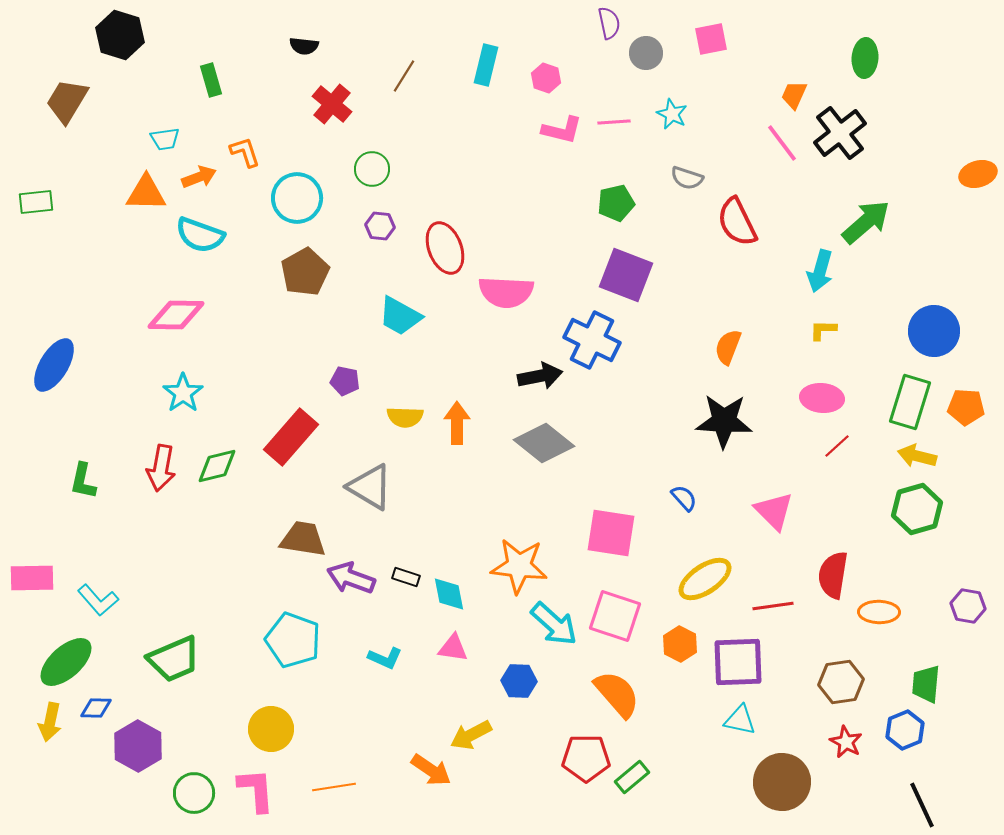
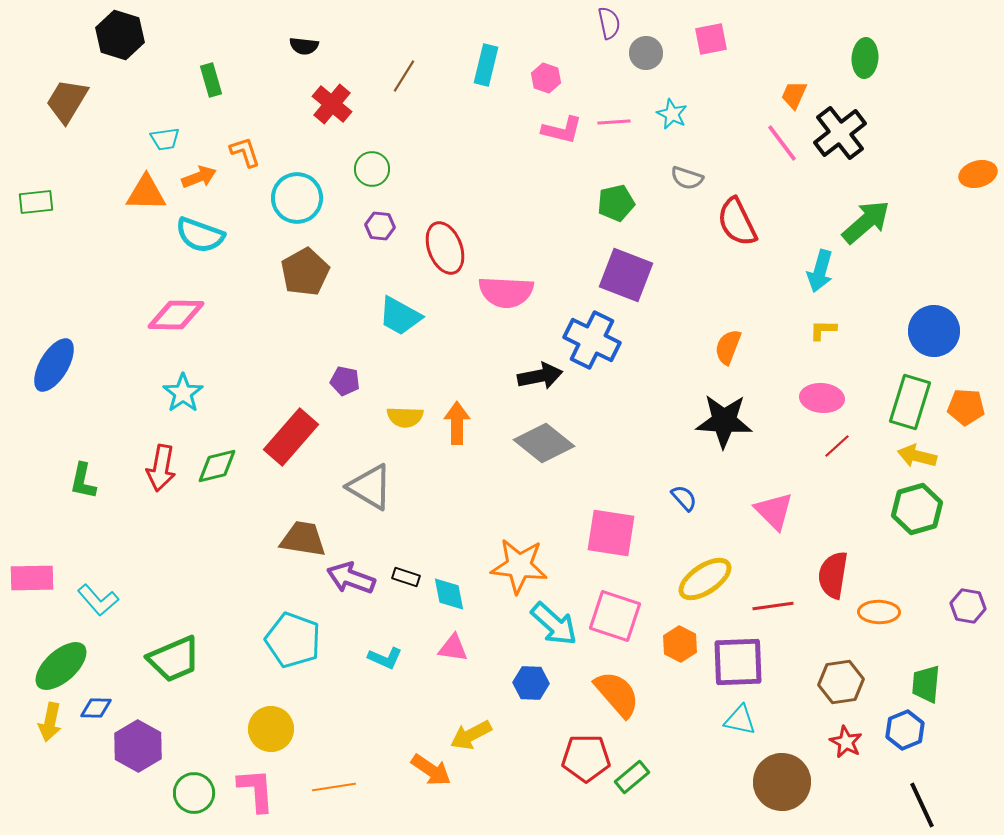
green ellipse at (66, 662): moved 5 px left, 4 px down
blue hexagon at (519, 681): moved 12 px right, 2 px down
